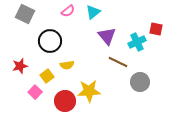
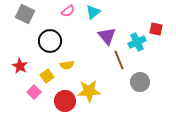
brown line: moved 1 px right, 2 px up; rotated 42 degrees clockwise
red star: rotated 28 degrees counterclockwise
pink square: moved 1 px left
